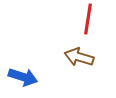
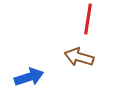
blue arrow: moved 6 px right; rotated 36 degrees counterclockwise
